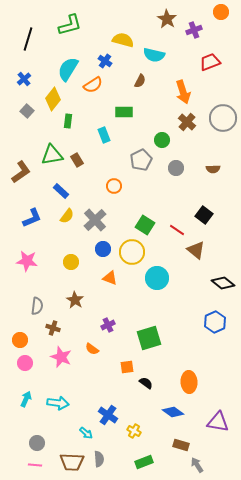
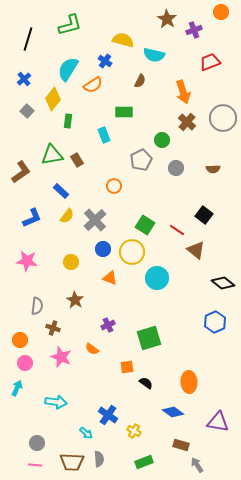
cyan arrow at (26, 399): moved 9 px left, 11 px up
cyan arrow at (58, 403): moved 2 px left, 1 px up
